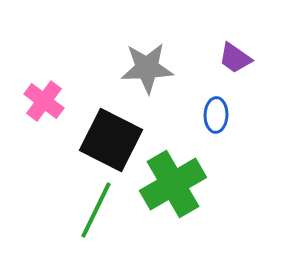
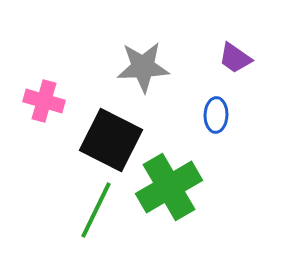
gray star: moved 4 px left, 1 px up
pink cross: rotated 21 degrees counterclockwise
green cross: moved 4 px left, 3 px down
